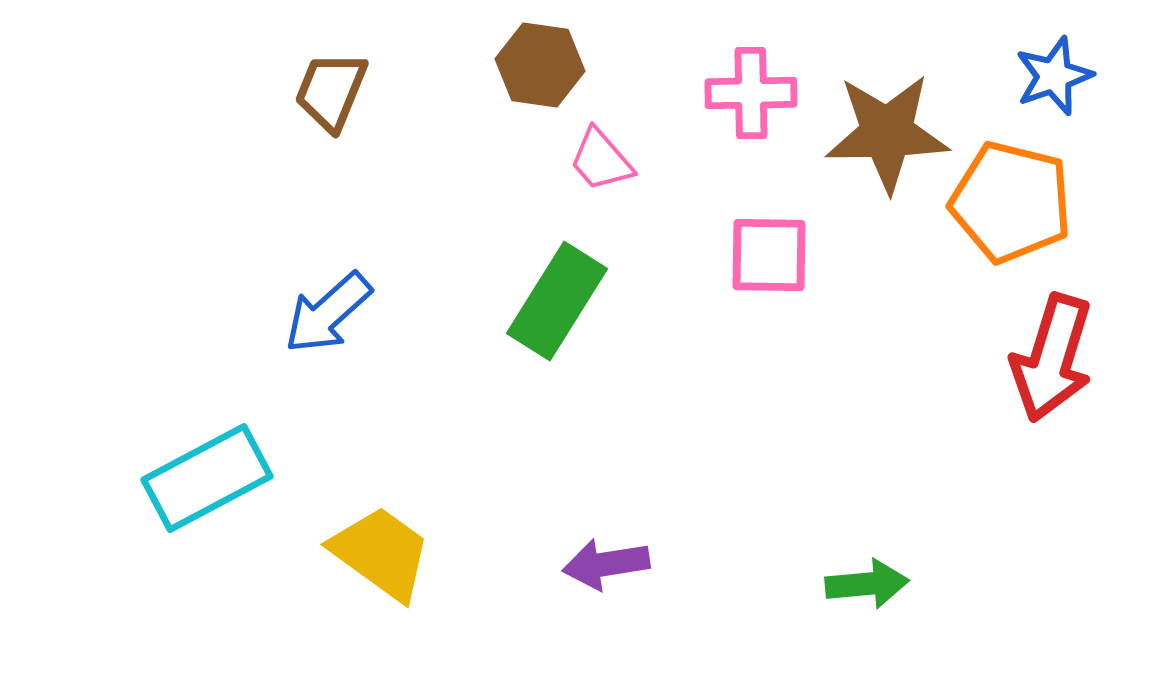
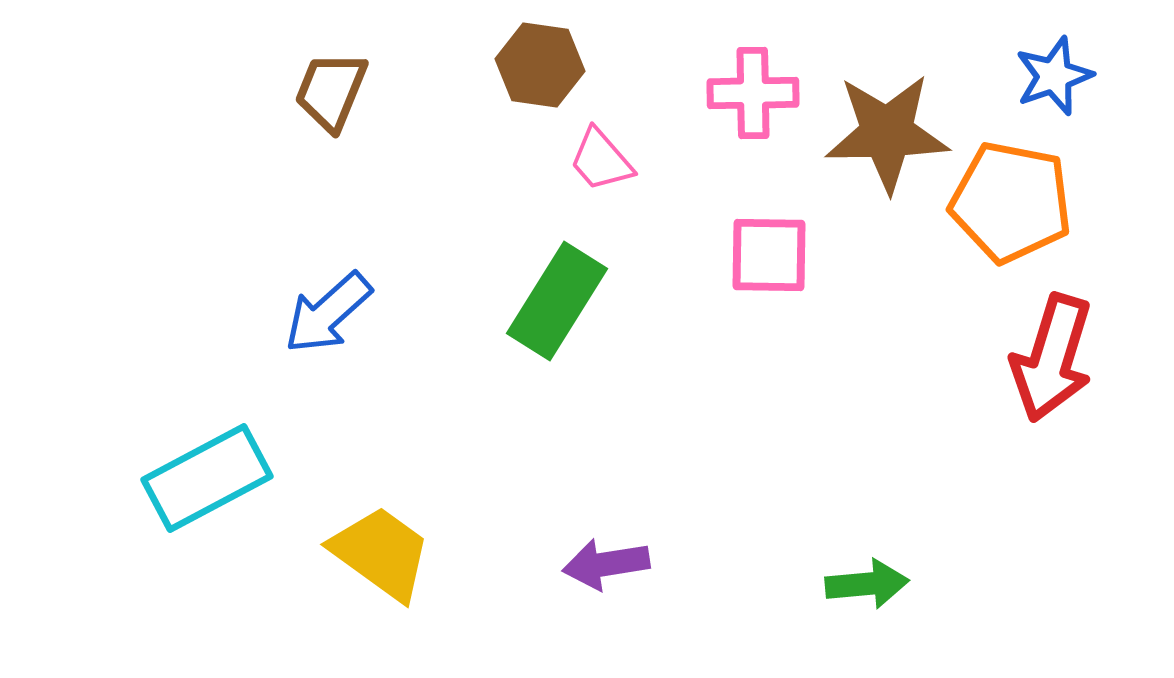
pink cross: moved 2 px right
orange pentagon: rotated 3 degrees counterclockwise
